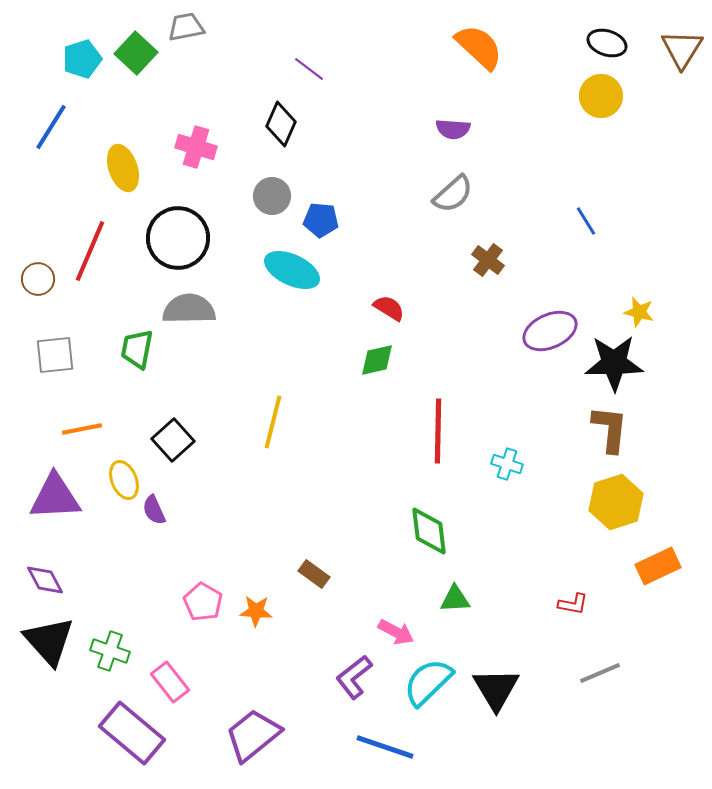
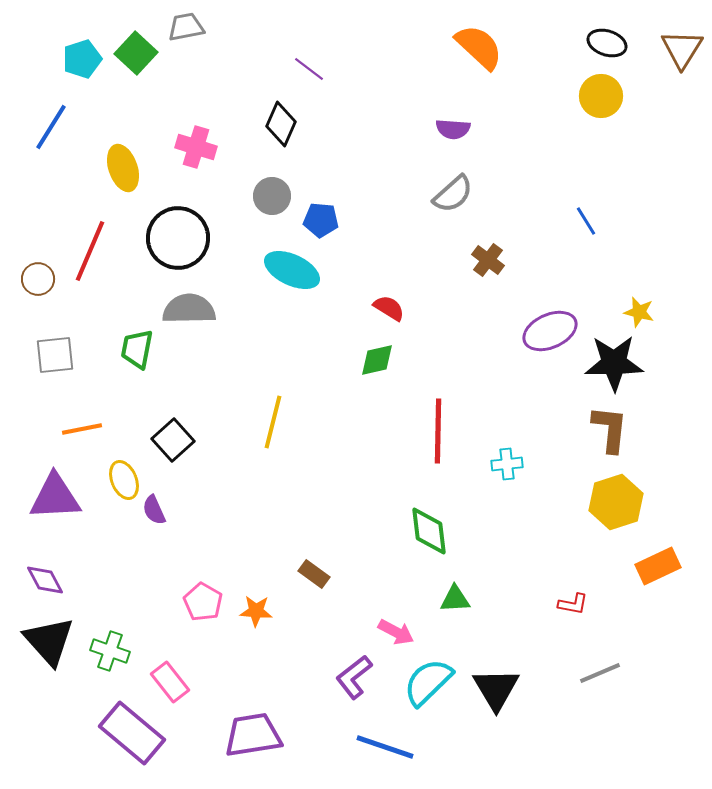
cyan cross at (507, 464): rotated 24 degrees counterclockwise
purple trapezoid at (253, 735): rotated 30 degrees clockwise
